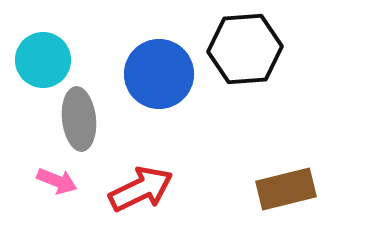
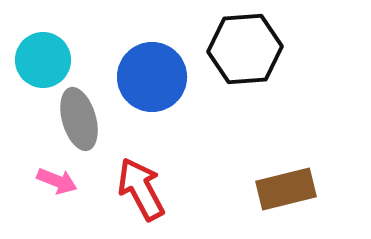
blue circle: moved 7 px left, 3 px down
gray ellipse: rotated 10 degrees counterclockwise
red arrow: rotated 92 degrees counterclockwise
